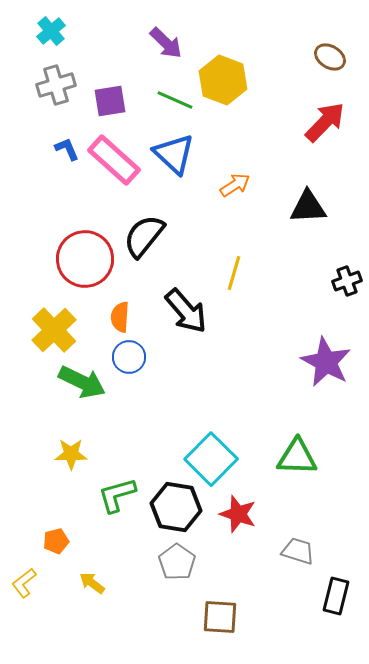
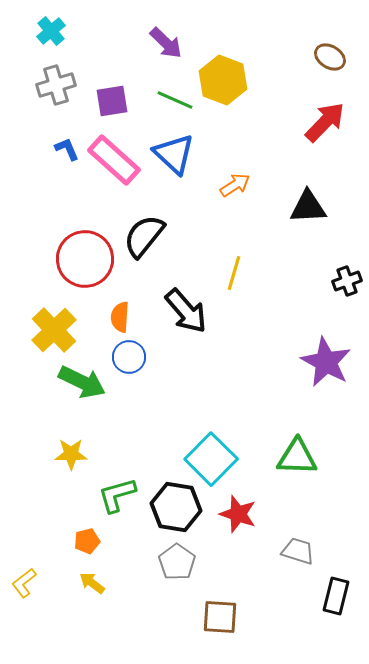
purple square: moved 2 px right
orange pentagon: moved 31 px right
